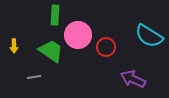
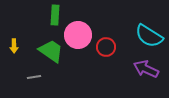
purple arrow: moved 13 px right, 10 px up
